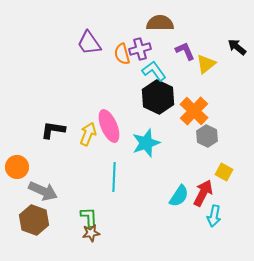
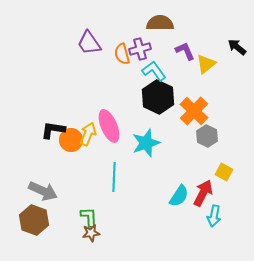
orange circle: moved 54 px right, 27 px up
